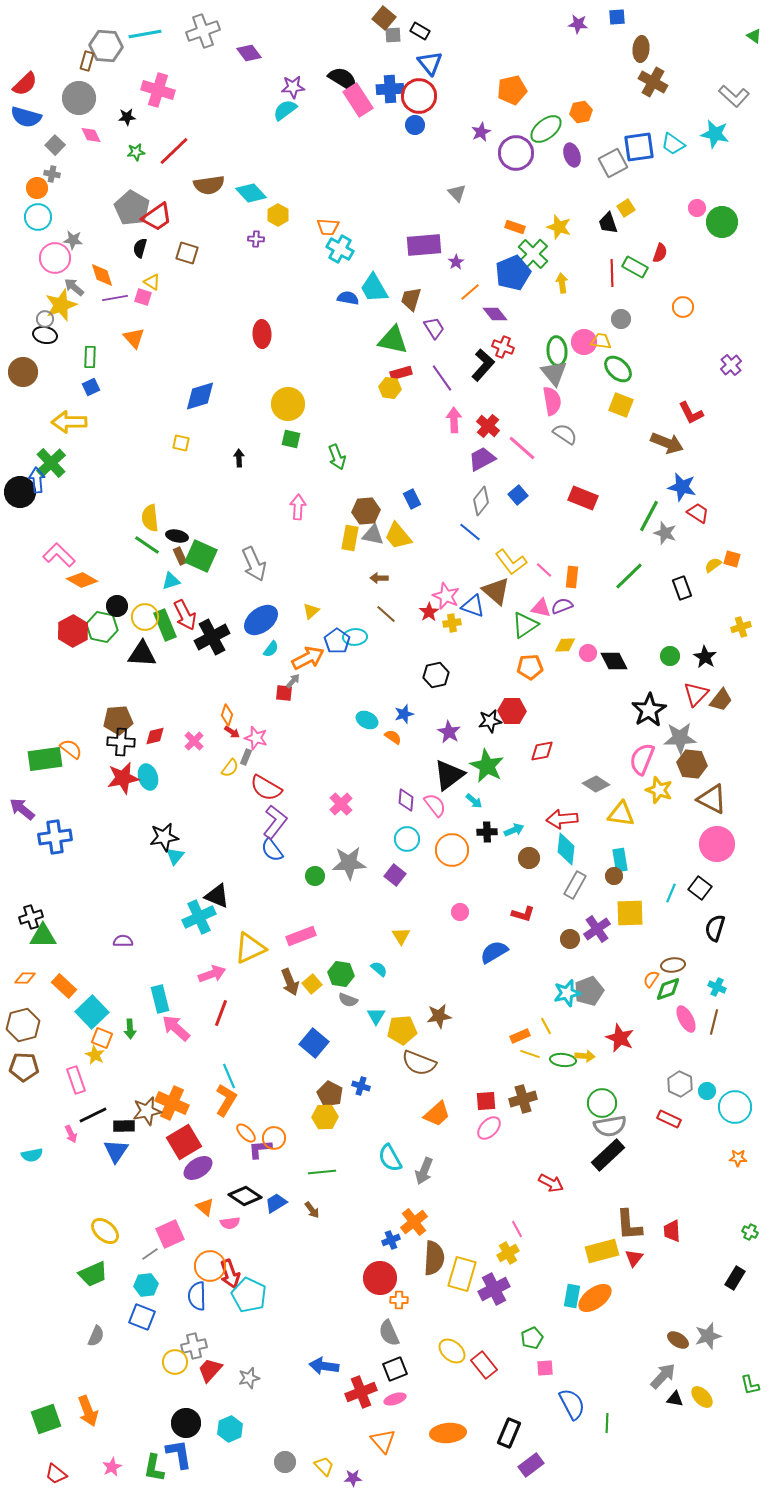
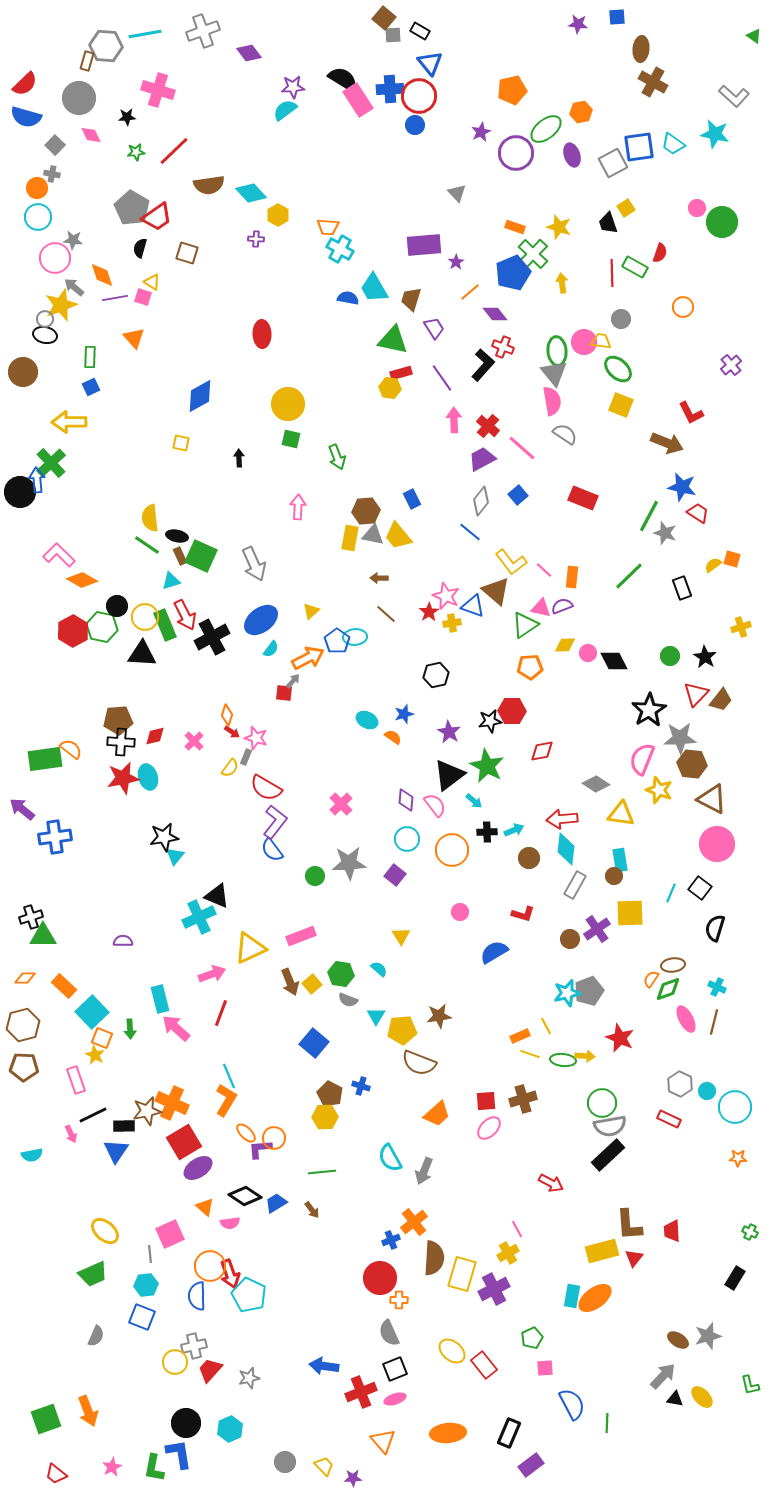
blue diamond at (200, 396): rotated 12 degrees counterclockwise
gray line at (150, 1254): rotated 60 degrees counterclockwise
